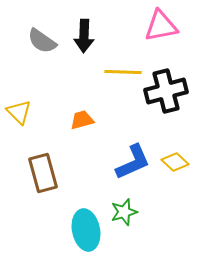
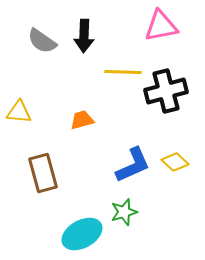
yellow triangle: rotated 40 degrees counterclockwise
blue L-shape: moved 3 px down
cyan ellipse: moved 4 px left, 4 px down; rotated 72 degrees clockwise
